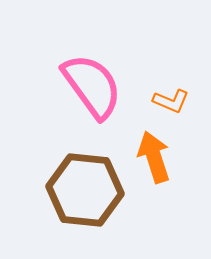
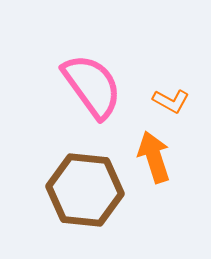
orange L-shape: rotated 6 degrees clockwise
